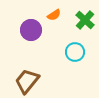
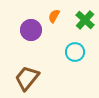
orange semicircle: moved 1 px down; rotated 152 degrees clockwise
brown trapezoid: moved 3 px up
